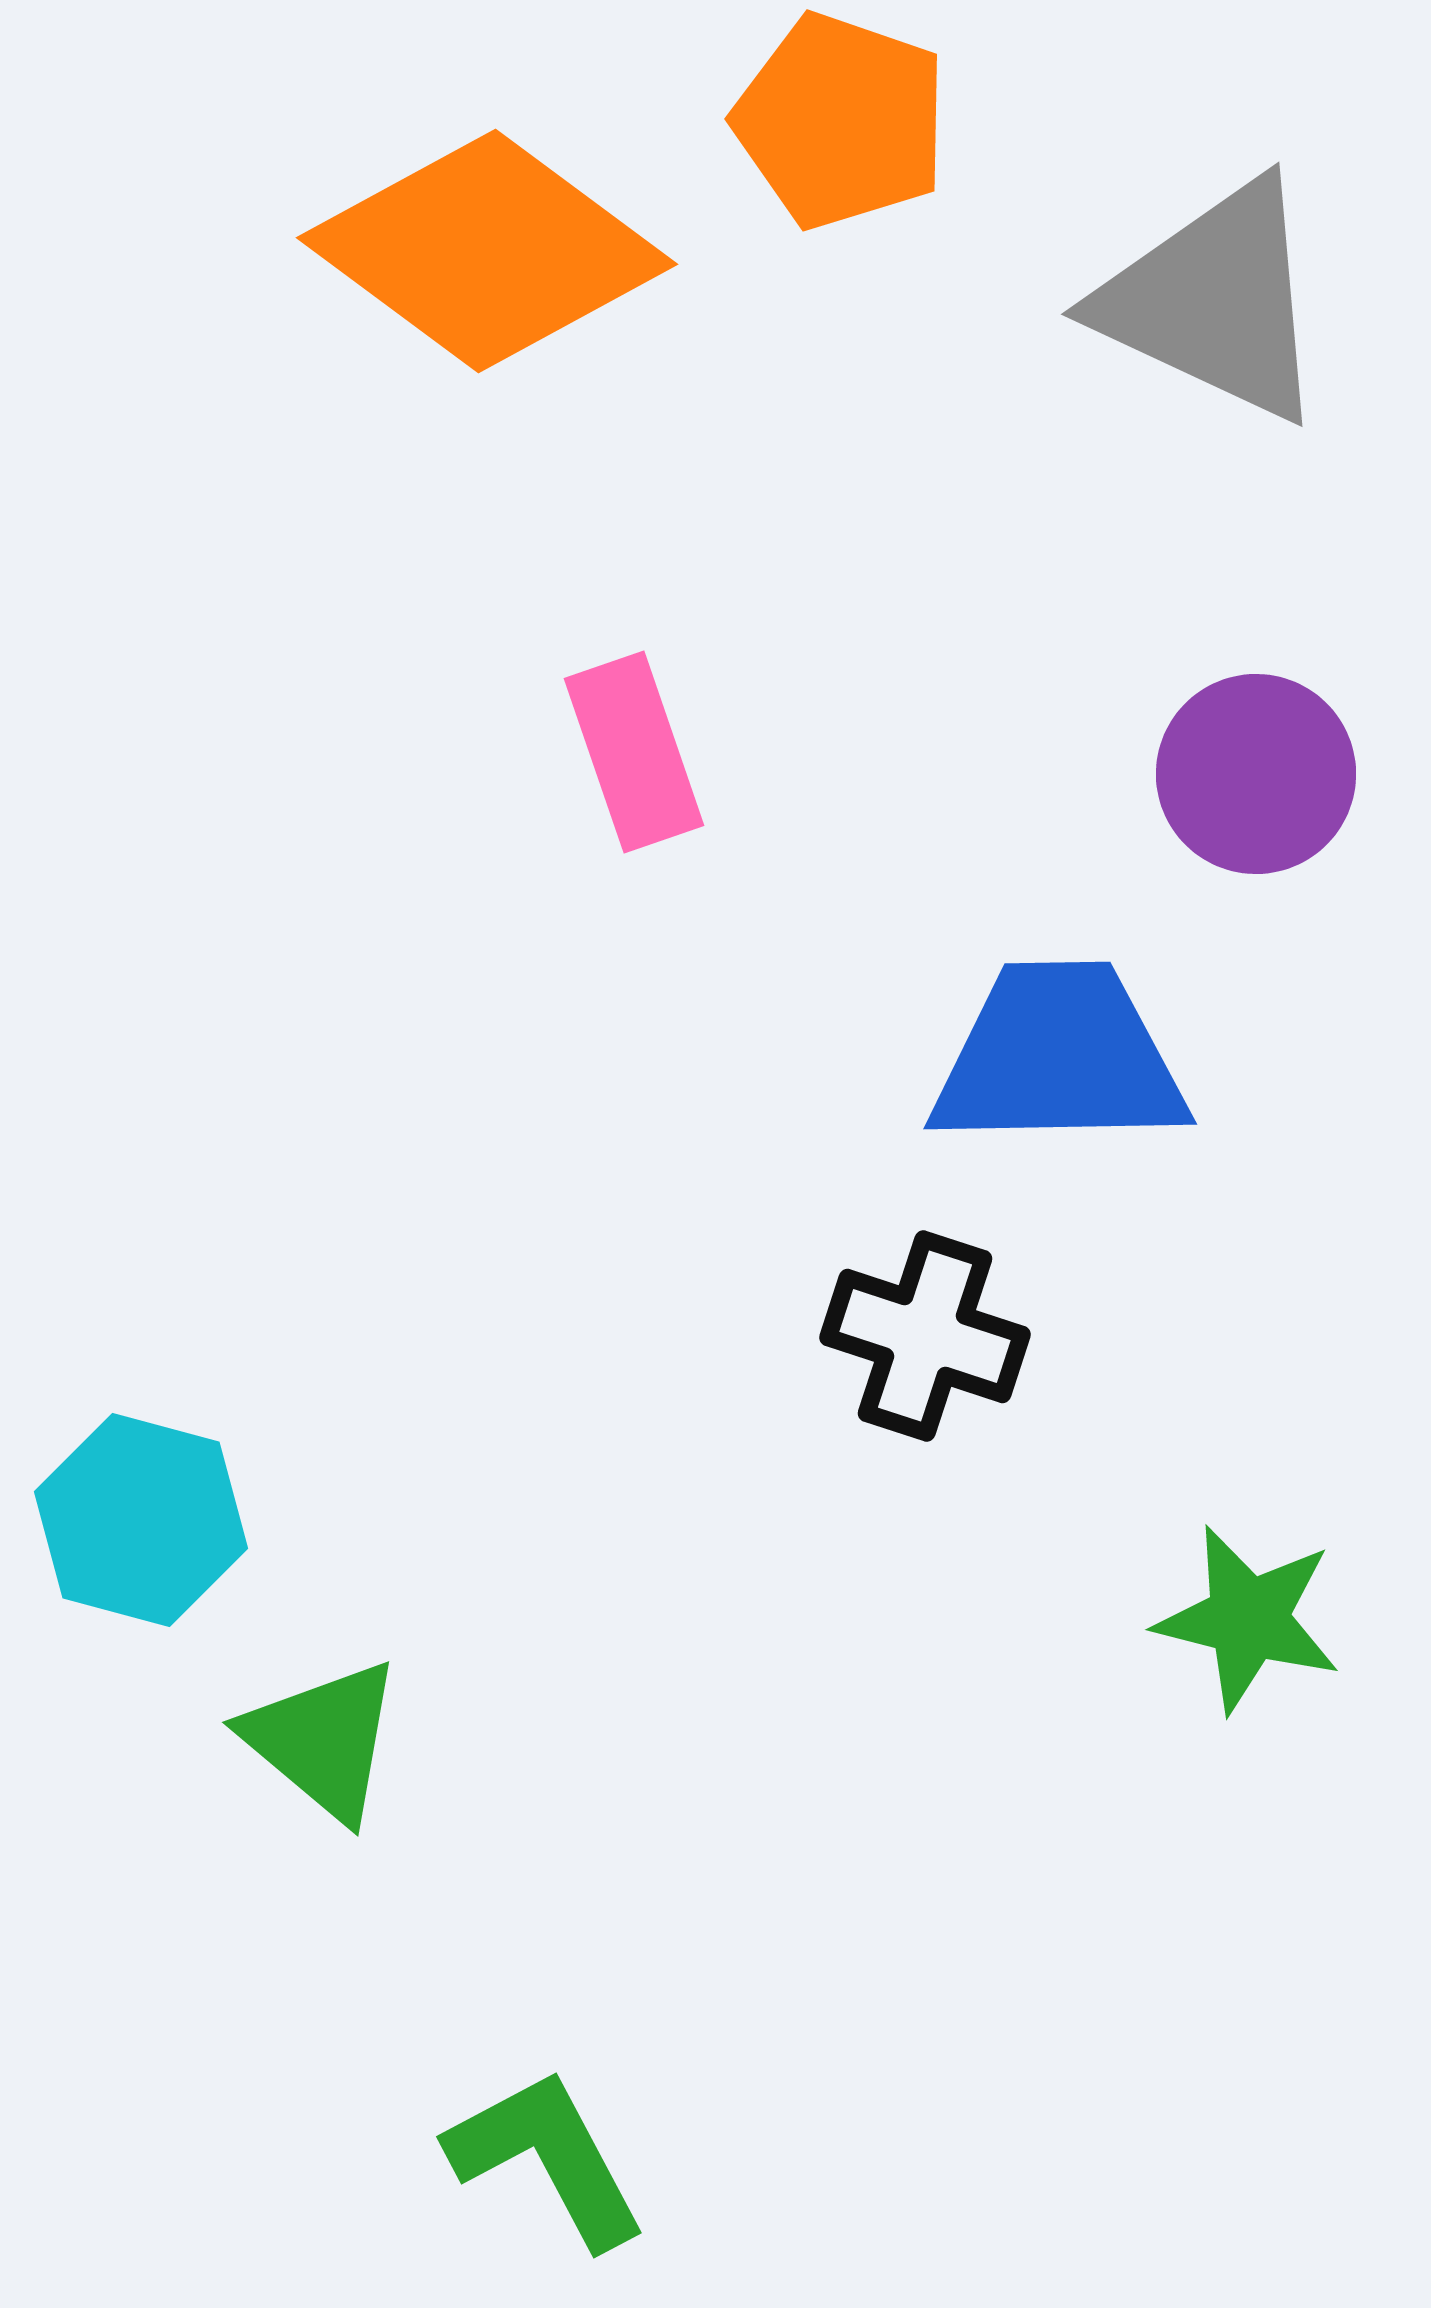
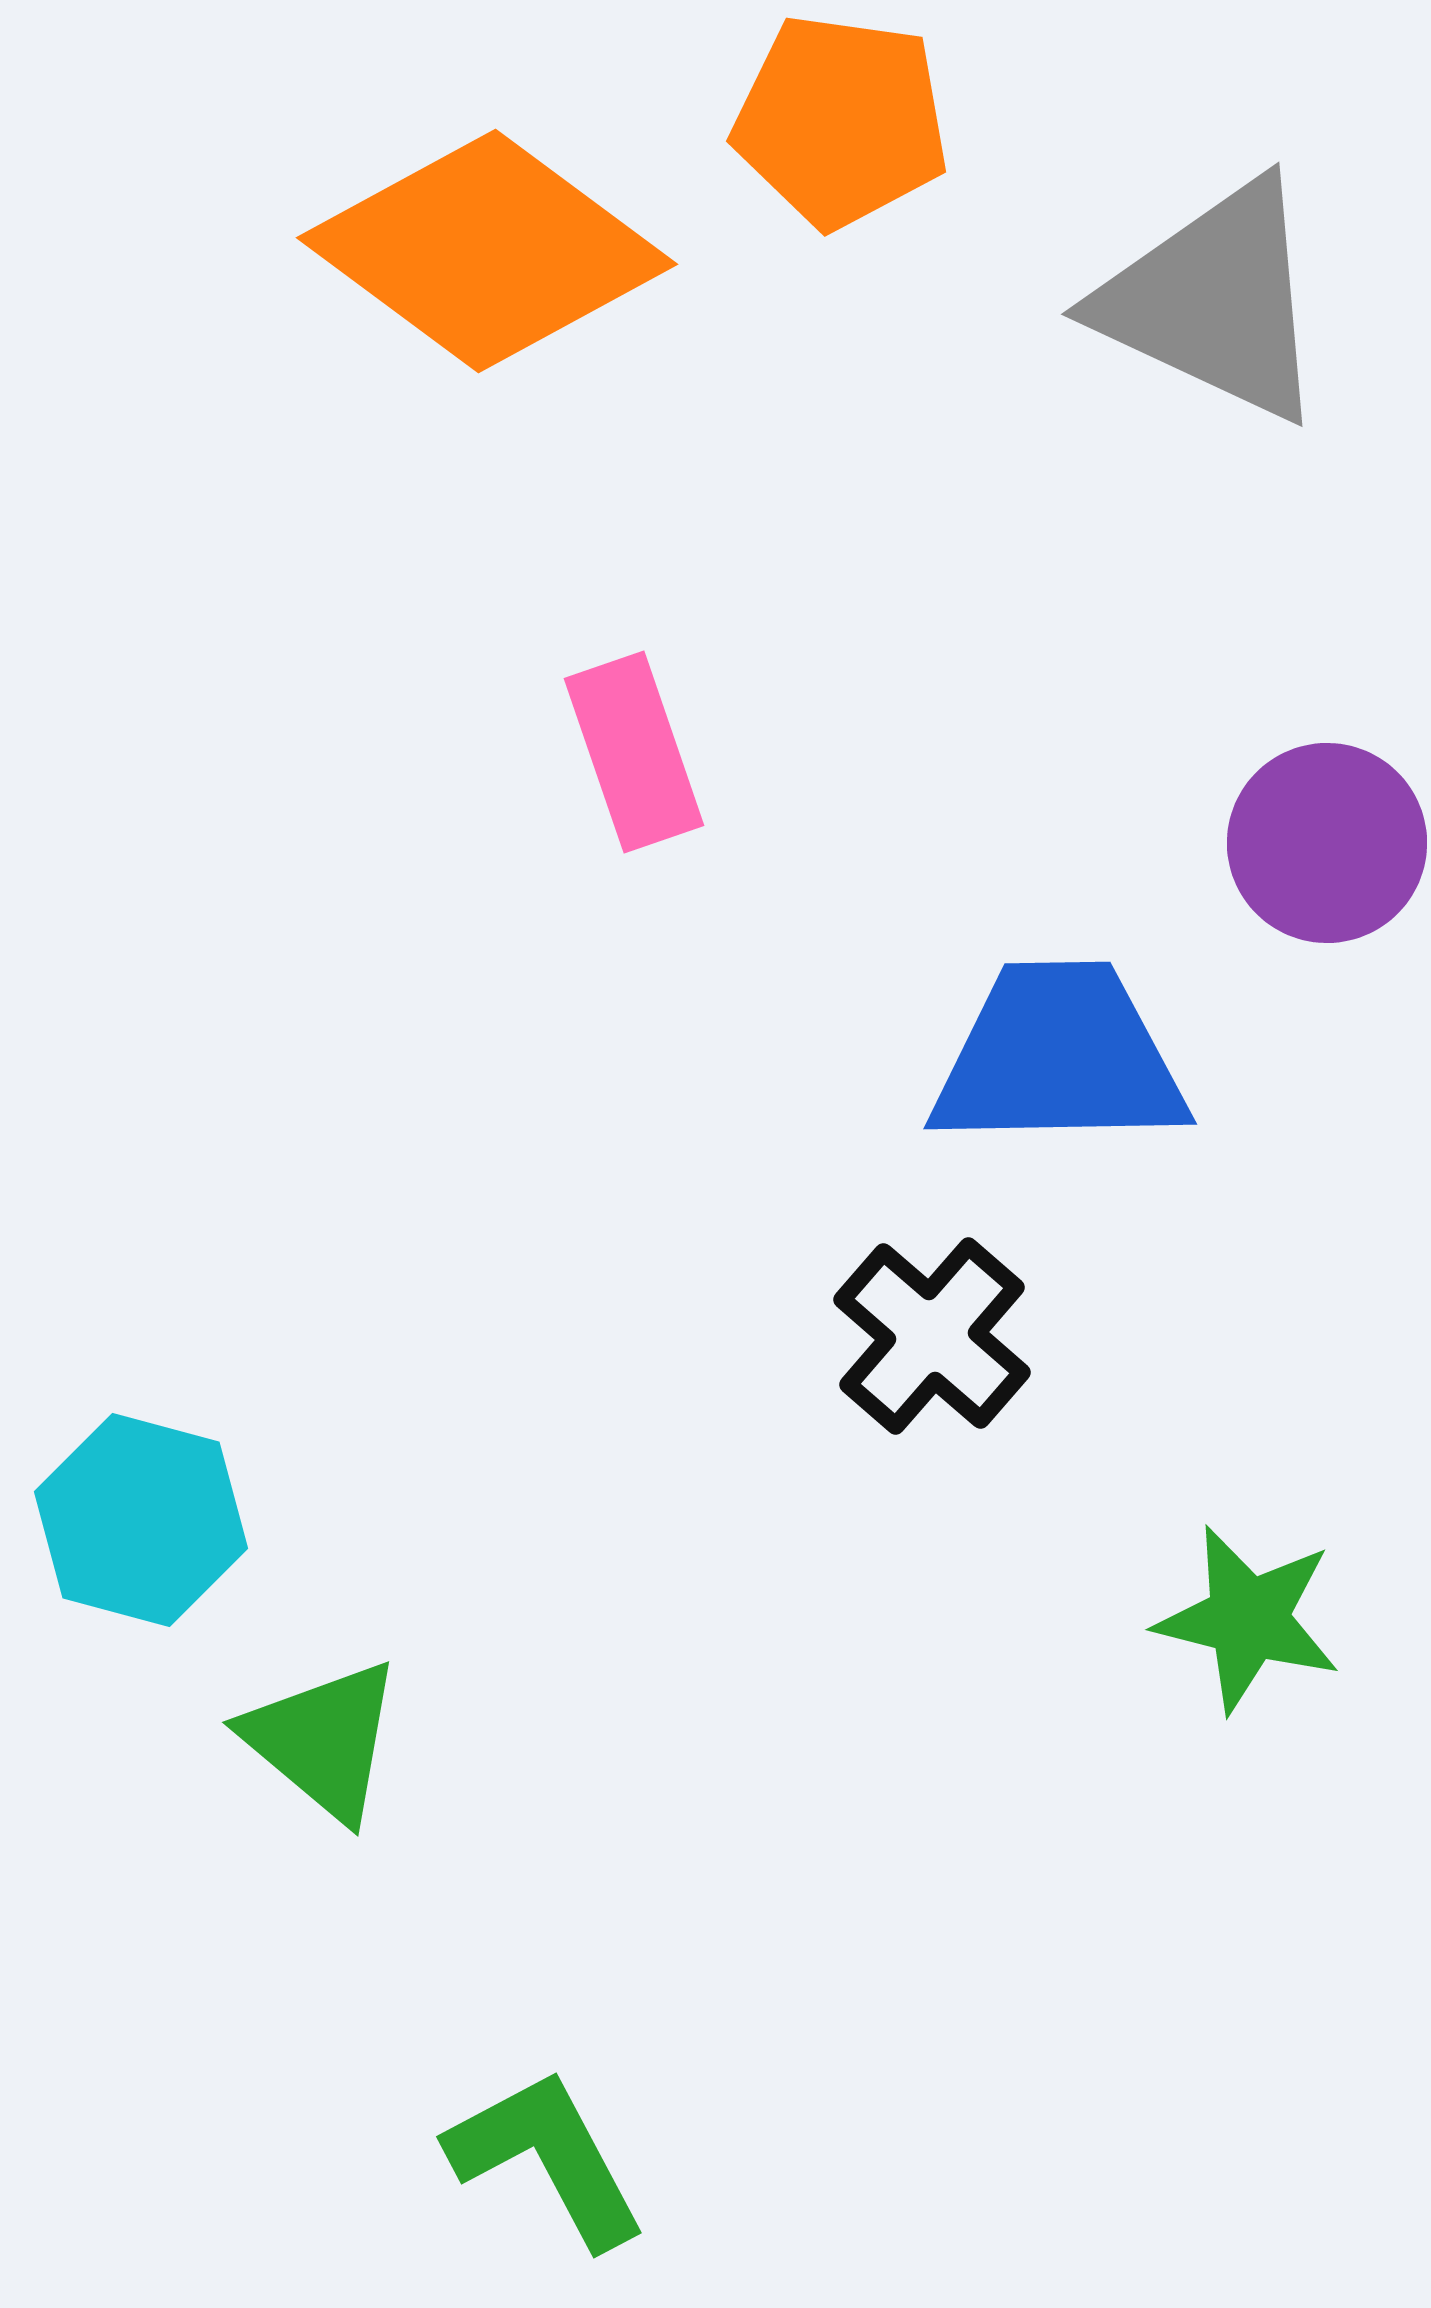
orange pentagon: rotated 11 degrees counterclockwise
purple circle: moved 71 px right, 69 px down
black cross: moved 7 px right; rotated 23 degrees clockwise
